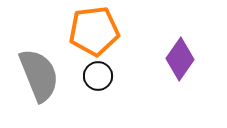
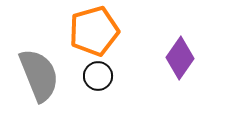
orange pentagon: rotated 9 degrees counterclockwise
purple diamond: moved 1 px up
